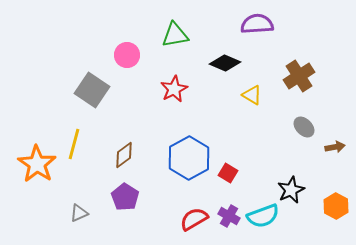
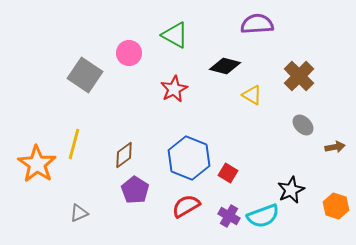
green triangle: rotated 40 degrees clockwise
pink circle: moved 2 px right, 2 px up
black diamond: moved 3 px down; rotated 8 degrees counterclockwise
brown cross: rotated 12 degrees counterclockwise
gray square: moved 7 px left, 15 px up
gray ellipse: moved 1 px left, 2 px up
blue hexagon: rotated 9 degrees counterclockwise
purple pentagon: moved 10 px right, 7 px up
orange hexagon: rotated 10 degrees counterclockwise
red semicircle: moved 8 px left, 13 px up
